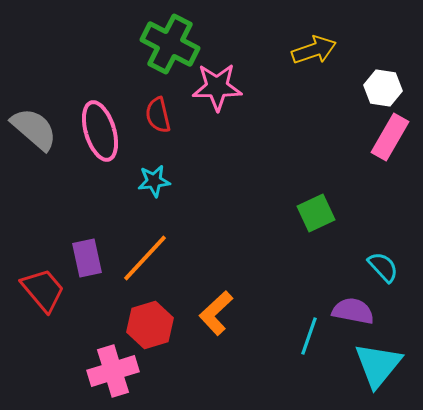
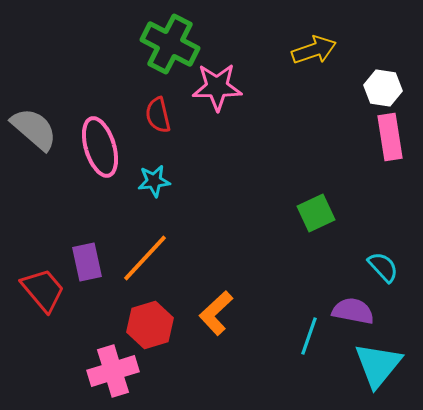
pink ellipse: moved 16 px down
pink rectangle: rotated 39 degrees counterclockwise
purple rectangle: moved 4 px down
